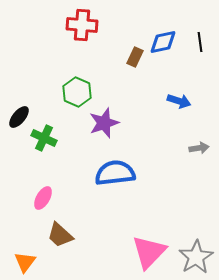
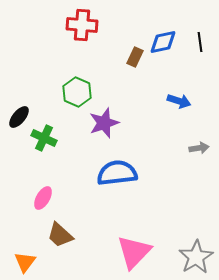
blue semicircle: moved 2 px right
pink triangle: moved 15 px left
